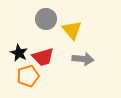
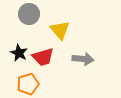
gray circle: moved 17 px left, 5 px up
yellow triangle: moved 12 px left
orange pentagon: moved 8 px down
